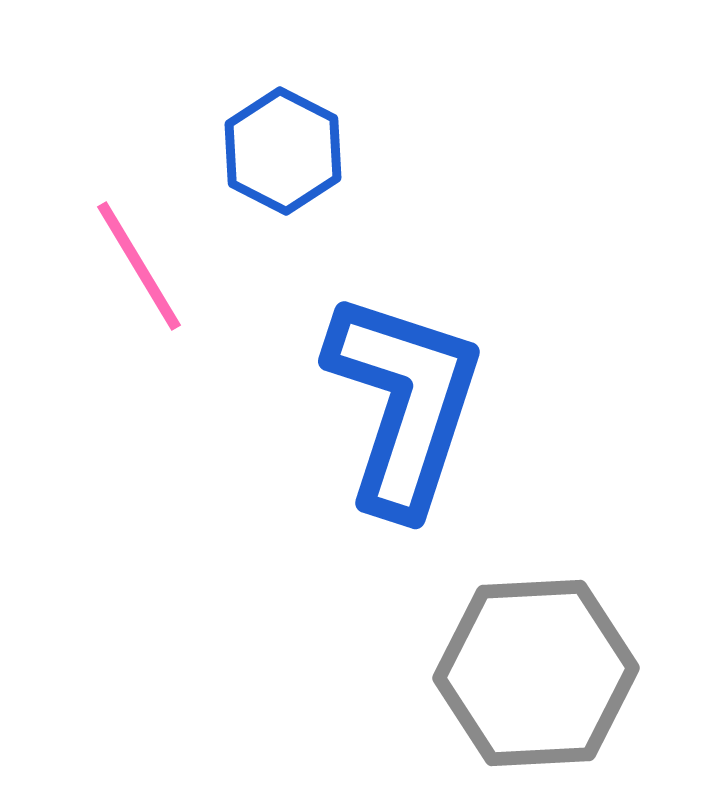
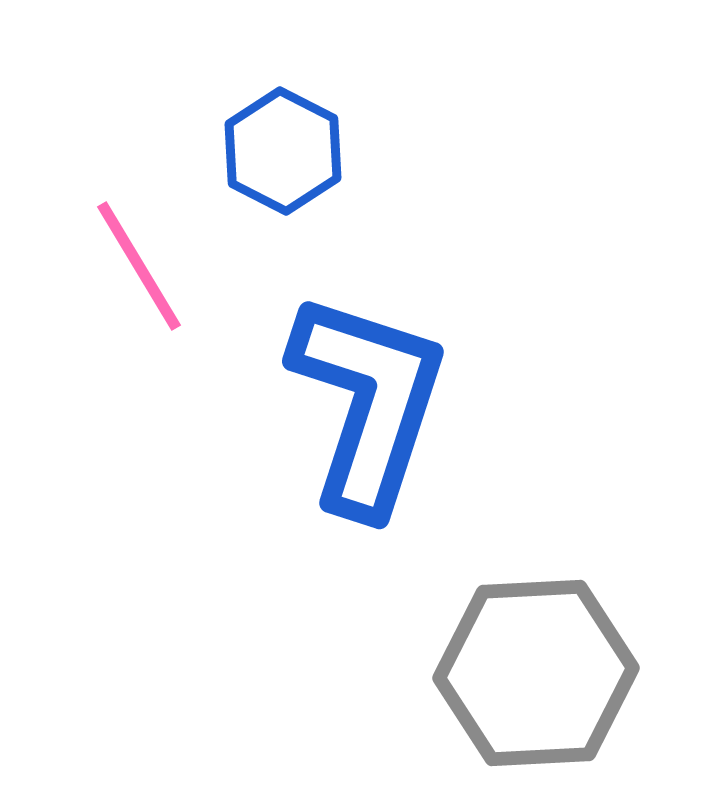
blue L-shape: moved 36 px left
